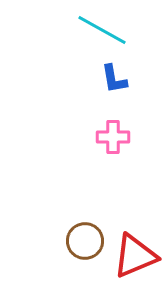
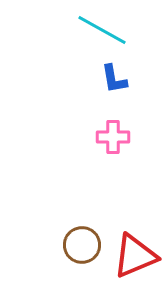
brown circle: moved 3 px left, 4 px down
